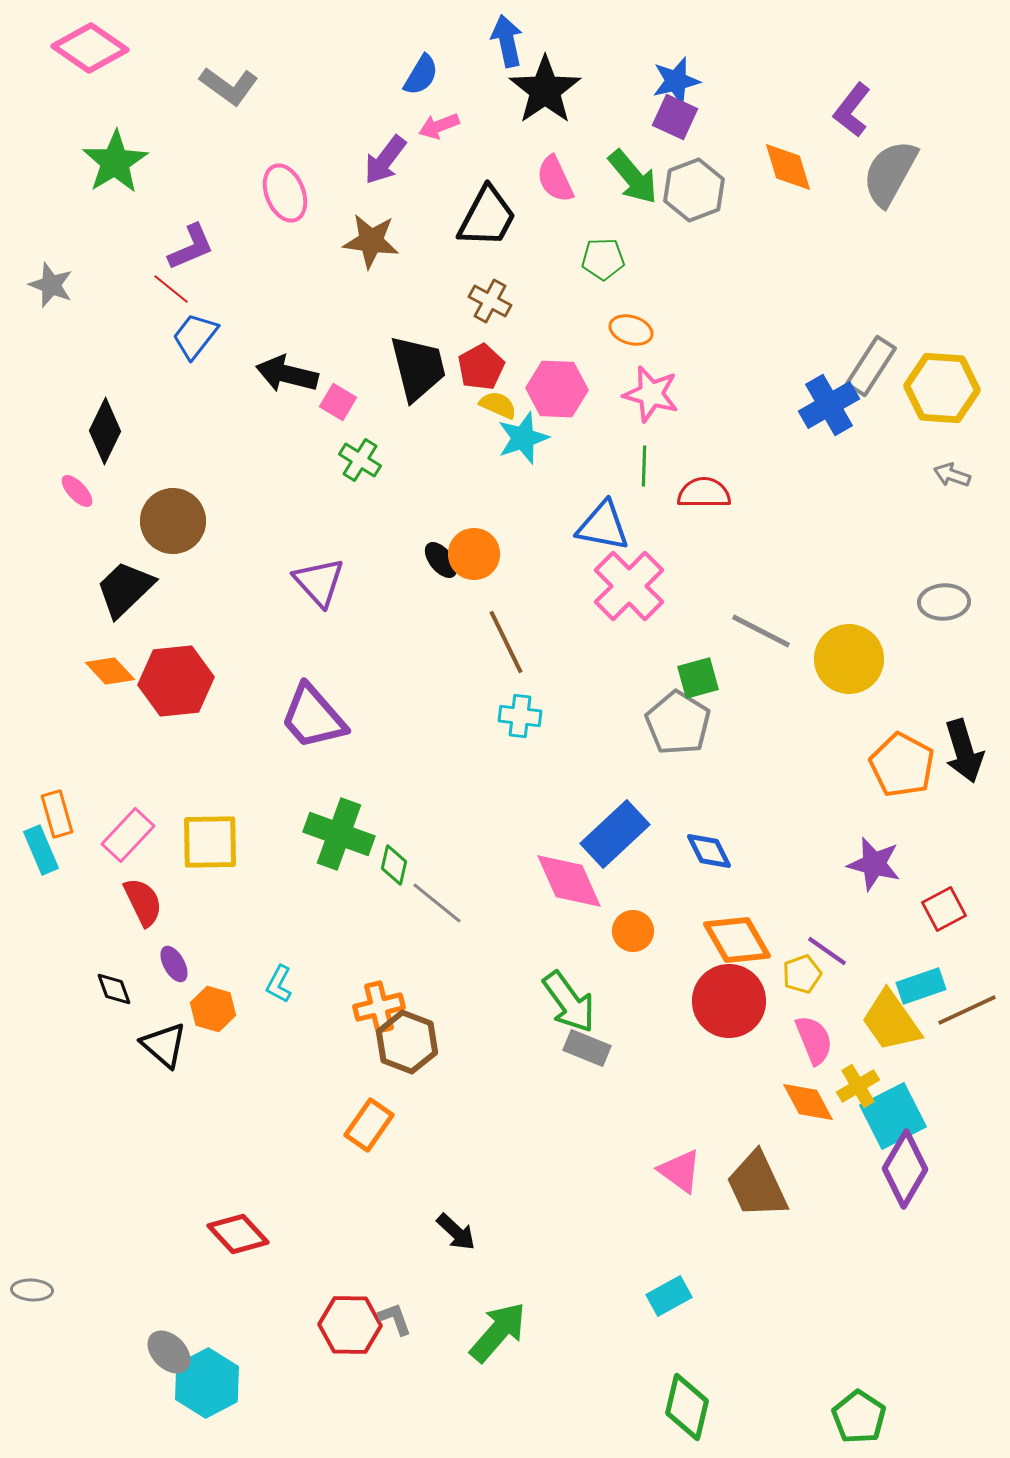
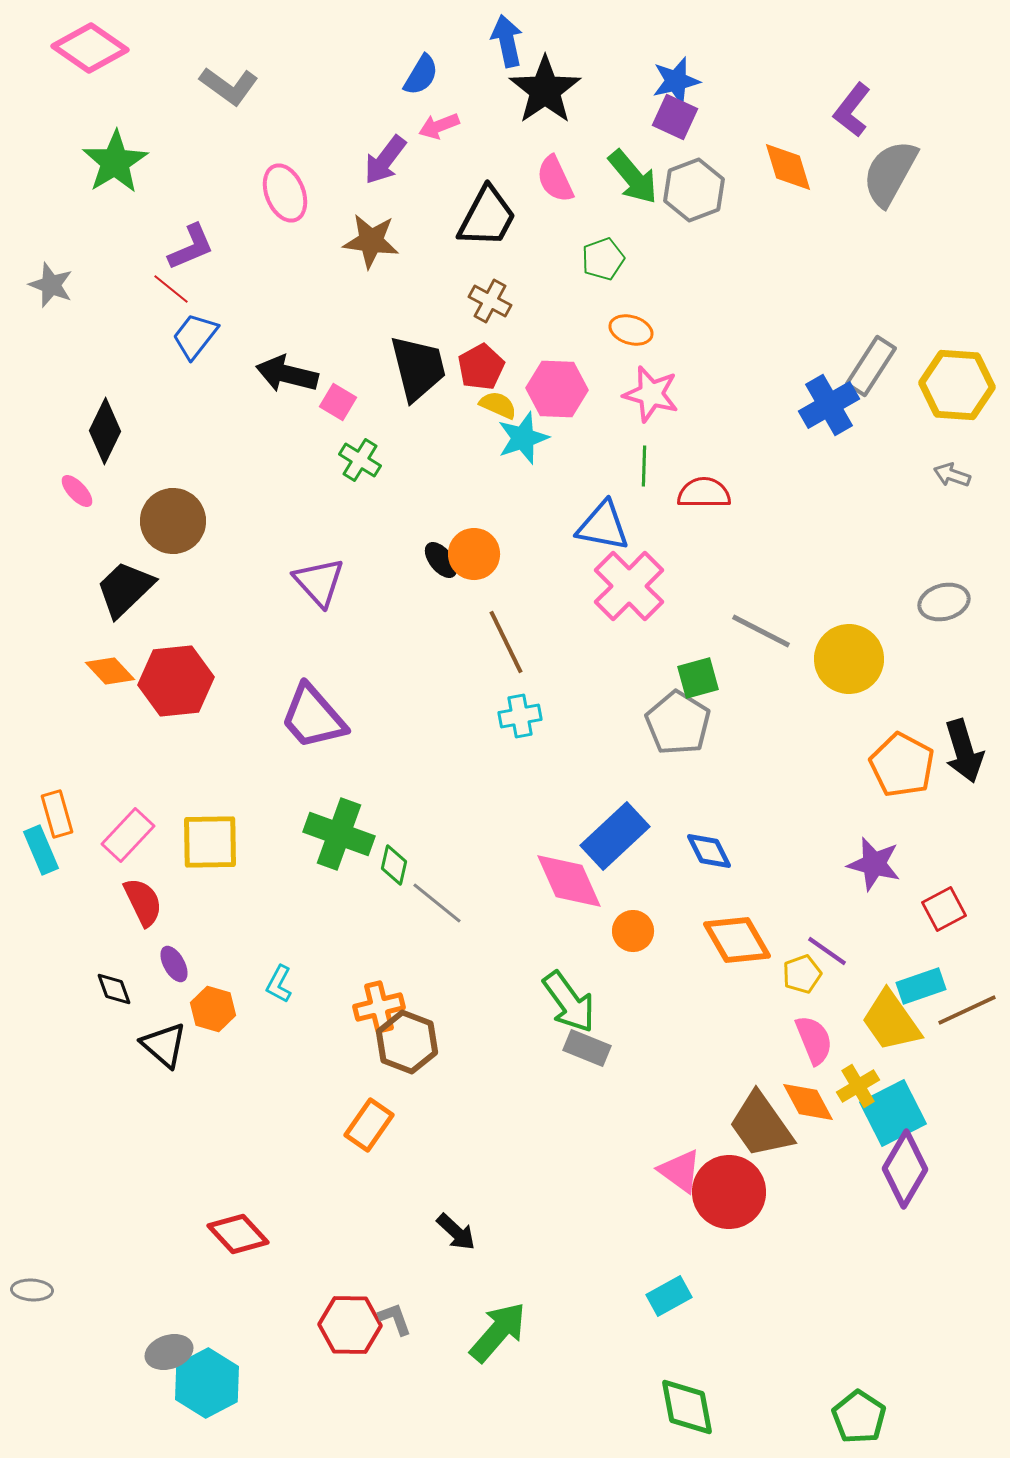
green pentagon at (603, 259): rotated 18 degrees counterclockwise
yellow hexagon at (942, 388): moved 15 px right, 3 px up
gray ellipse at (944, 602): rotated 12 degrees counterclockwise
cyan cross at (520, 716): rotated 18 degrees counterclockwise
blue rectangle at (615, 834): moved 2 px down
red circle at (729, 1001): moved 191 px down
cyan square at (893, 1116): moved 3 px up
brown trapezoid at (757, 1185): moved 4 px right, 60 px up; rotated 10 degrees counterclockwise
gray ellipse at (169, 1352): rotated 63 degrees counterclockwise
green diamond at (687, 1407): rotated 24 degrees counterclockwise
